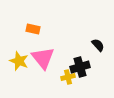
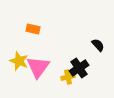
pink triangle: moved 5 px left, 9 px down; rotated 15 degrees clockwise
black cross: moved 1 px left, 1 px down; rotated 18 degrees counterclockwise
